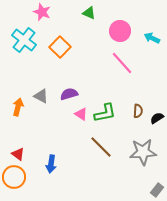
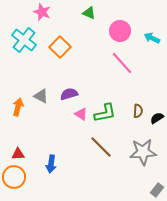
red triangle: rotated 40 degrees counterclockwise
